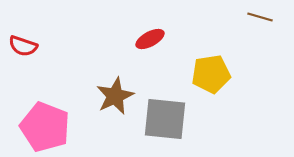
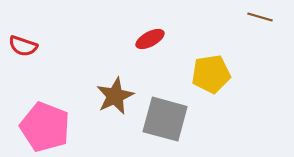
gray square: rotated 9 degrees clockwise
